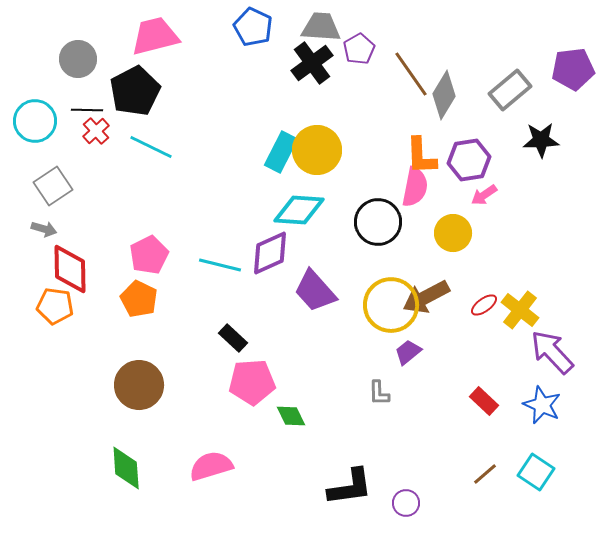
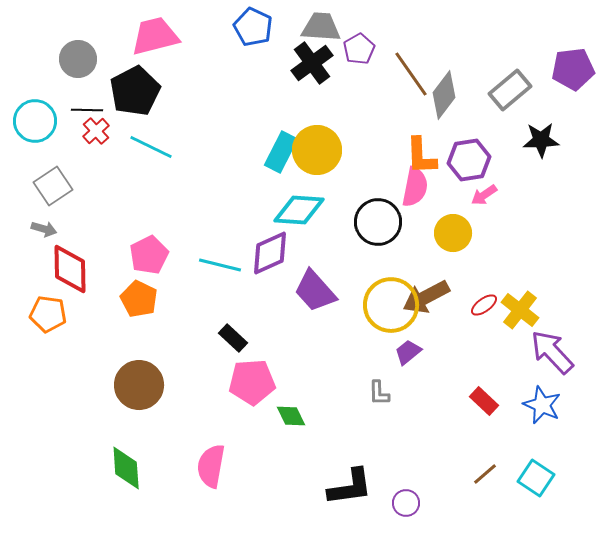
gray diamond at (444, 95): rotated 6 degrees clockwise
orange pentagon at (55, 306): moved 7 px left, 8 px down
pink semicircle at (211, 466): rotated 63 degrees counterclockwise
cyan square at (536, 472): moved 6 px down
